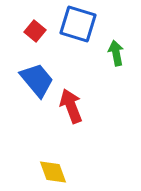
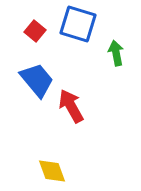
red arrow: rotated 8 degrees counterclockwise
yellow diamond: moved 1 px left, 1 px up
